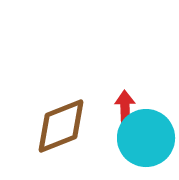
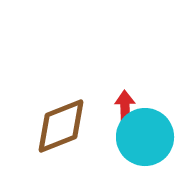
cyan circle: moved 1 px left, 1 px up
